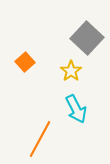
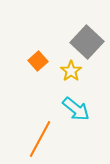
gray square: moved 4 px down
orange square: moved 13 px right, 1 px up
cyan arrow: rotated 24 degrees counterclockwise
